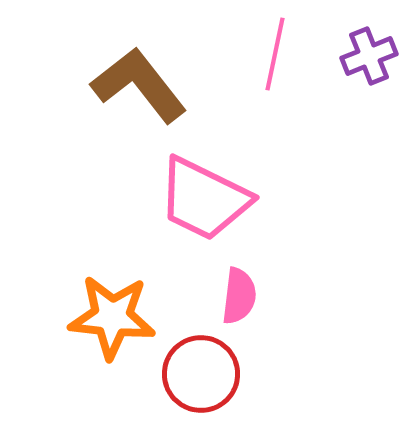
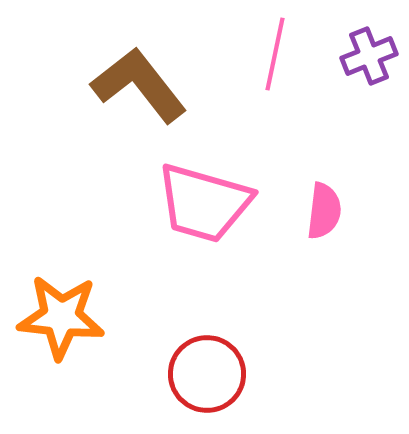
pink trapezoid: moved 4 px down; rotated 10 degrees counterclockwise
pink semicircle: moved 85 px right, 85 px up
orange star: moved 51 px left
red circle: moved 6 px right
